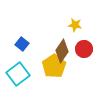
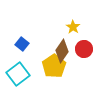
yellow star: moved 2 px left, 2 px down; rotated 24 degrees clockwise
